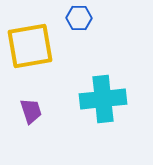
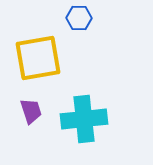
yellow square: moved 8 px right, 12 px down
cyan cross: moved 19 px left, 20 px down
